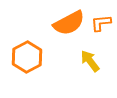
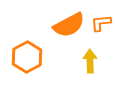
orange semicircle: moved 2 px down
yellow arrow: rotated 35 degrees clockwise
